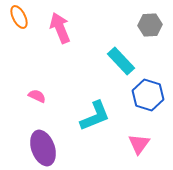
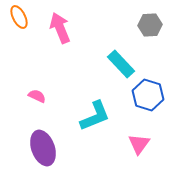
cyan rectangle: moved 3 px down
